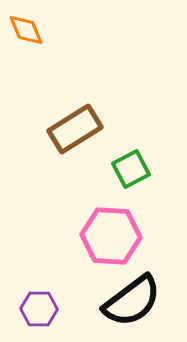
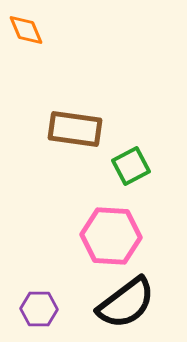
brown rectangle: rotated 40 degrees clockwise
green square: moved 3 px up
black semicircle: moved 6 px left, 2 px down
